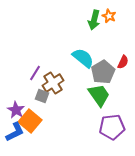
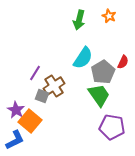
green arrow: moved 15 px left
cyan semicircle: rotated 85 degrees clockwise
brown cross: moved 1 px right, 3 px down
purple pentagon: rotated 15 degrees clockwise
blue L-shape: moved 8 px down
